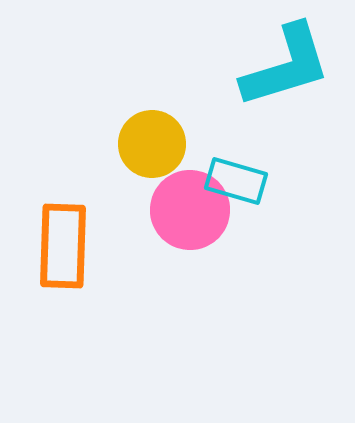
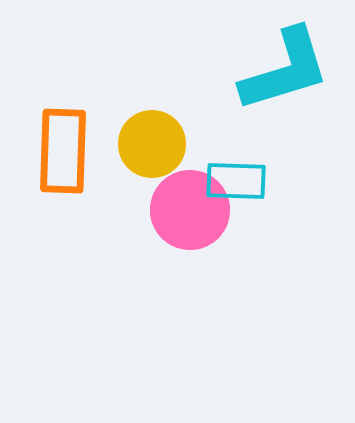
cyan L-shape: moved 1 px left, 4 px down
cyan rectangle: rotated 14 degrees counterclockwise
orange rectangle: moved 95 px up
